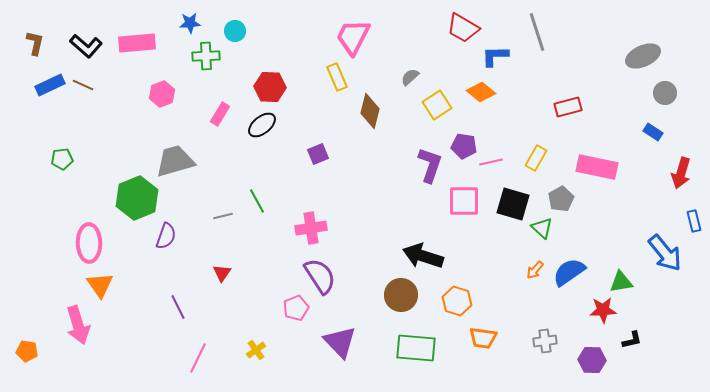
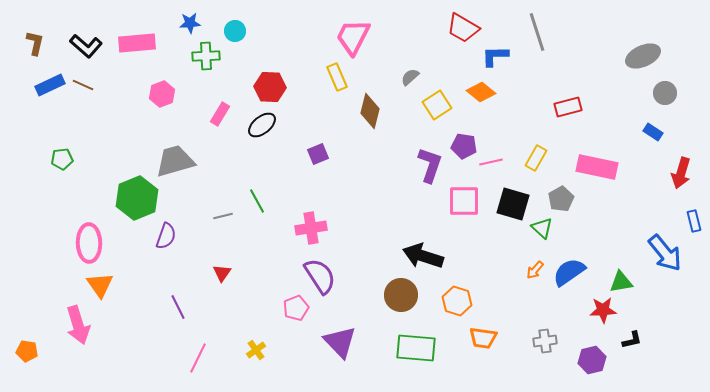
purple hexagon at (592, 360): rotated 16 degrees counterclockwise
